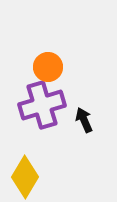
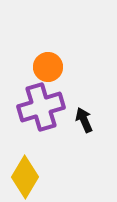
purple cross: moved 1 px left, 2 px down
